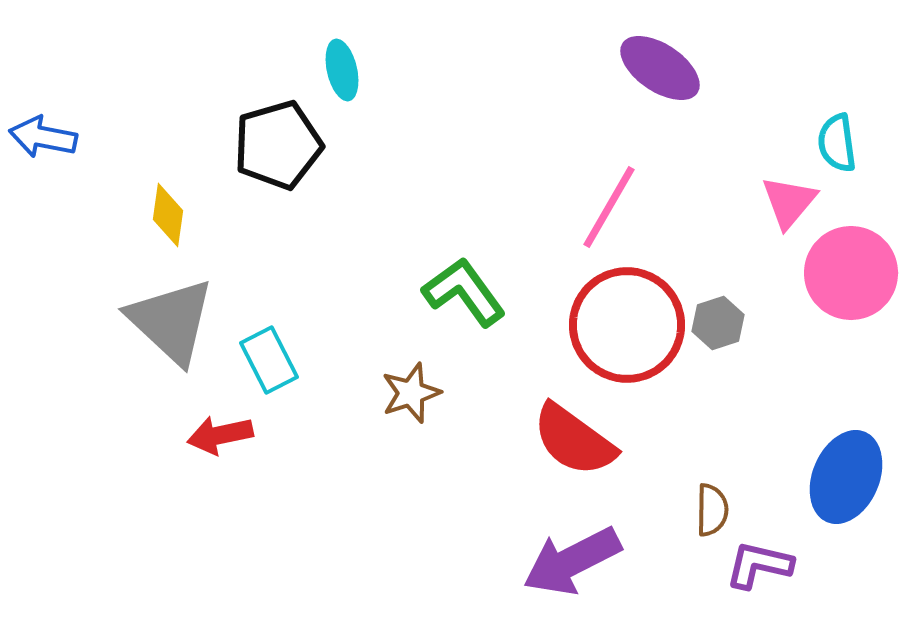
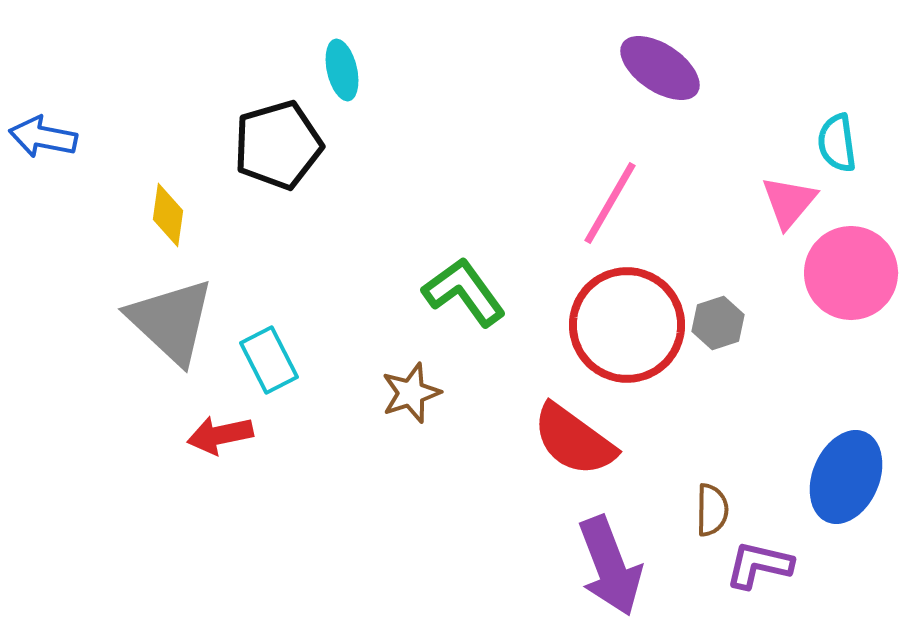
pink line: moved 1 px right, 4 px up
purple arrow: moved 38 px right, 5 px down; rotated 84 degrees counterclockwise
